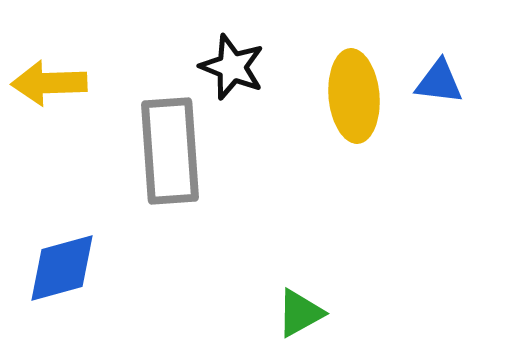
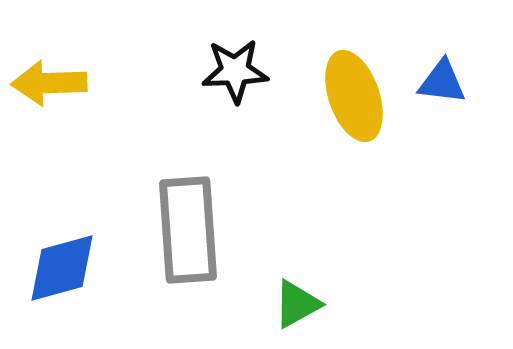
black star: moved 3 px right, 4 px down; rotated 24 degrees counterclockwise
blue triangle: moved 3 px right
yellow ellipse: rotated 14 degrees counterclockwise
gray rectangle: moved 18 px right, 79 px down
green triangle: moved 3 px left, 9 px up
